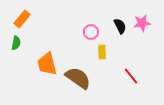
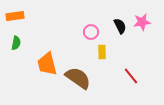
orange rectangle: moved 7 px left, 3 px up; rotated 42 degrees clockwise
pink star: moved 1 px up
